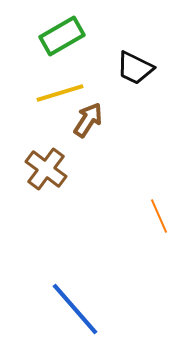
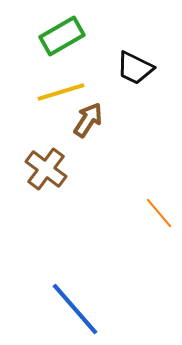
yellow line: moved 1 px right, 1 px up
orange line: moved 3 px up; rotated 16 degrees counterclockwise
